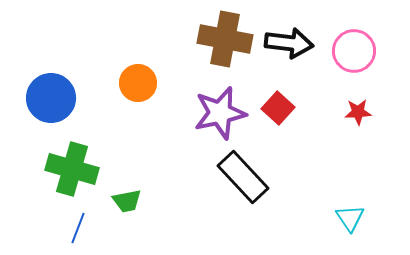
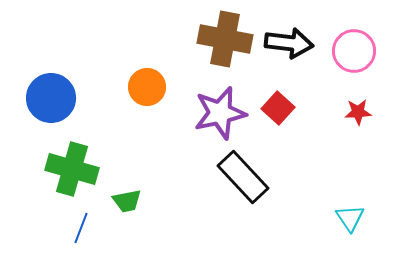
orange circle: moved 9 px right, 4 px down
blue line: moved 3 px right
